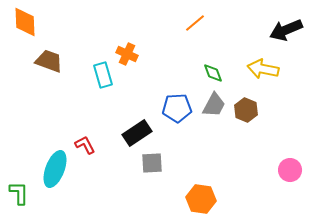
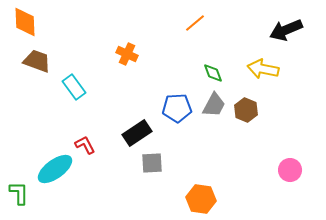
brown trapezoid: moved 12 px left
cyan rectangle: moved 29 px left, 12 px down; rotated 20 degrees counterclockwise
cyan ellipse: rotated 33 degrees clockwise
